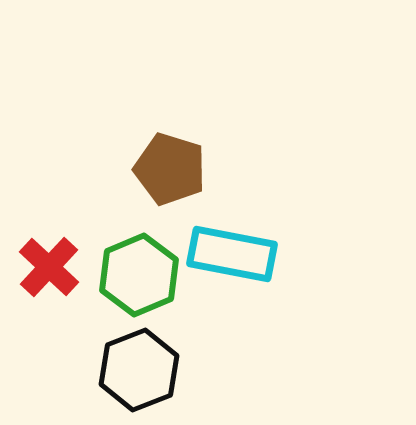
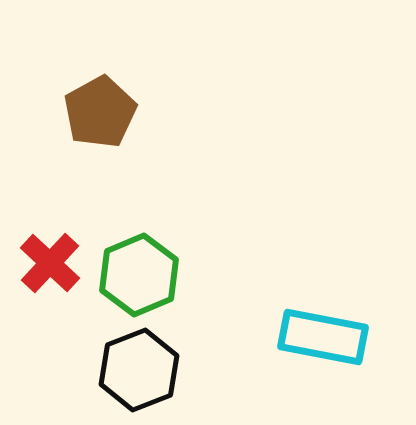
brown pentagon: moved 70 px left, 57 px up; rotated 26 degrees clockwise
cyan rectangle: moved 91 px right, 83 px down
red cross: moved 1 px right, 4 px up
